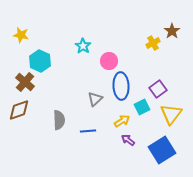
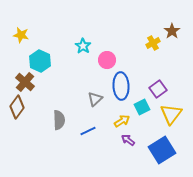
pink circle: moved 2 px left, 1 px up
brown diamond: moved 2 px left, 3 px up; rotated 35 degrees counterclockwise
blue line: rotated 21 degrees counterclockwise
